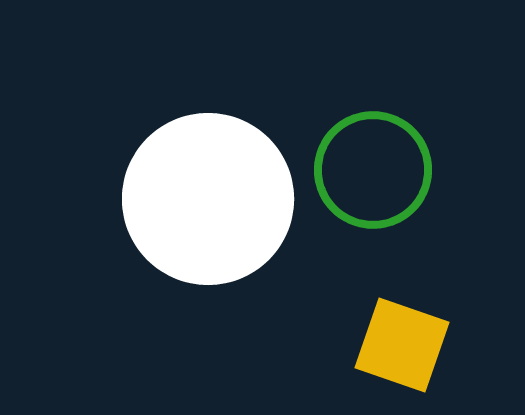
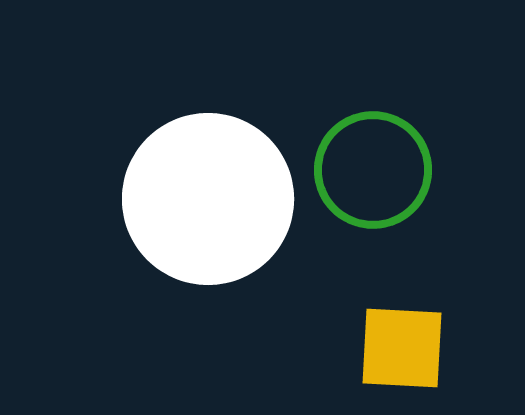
yellow square: moved 3 px down; rotated 16 degrees counterclockwise
